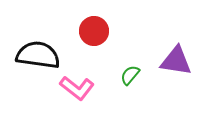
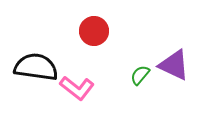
black semicircle: moved 2 px left, 12 px down
purple triangle: moved 2 px left, 4 px down; rotated 16 degrees clockwise
green semicircle: moved 10 px right
